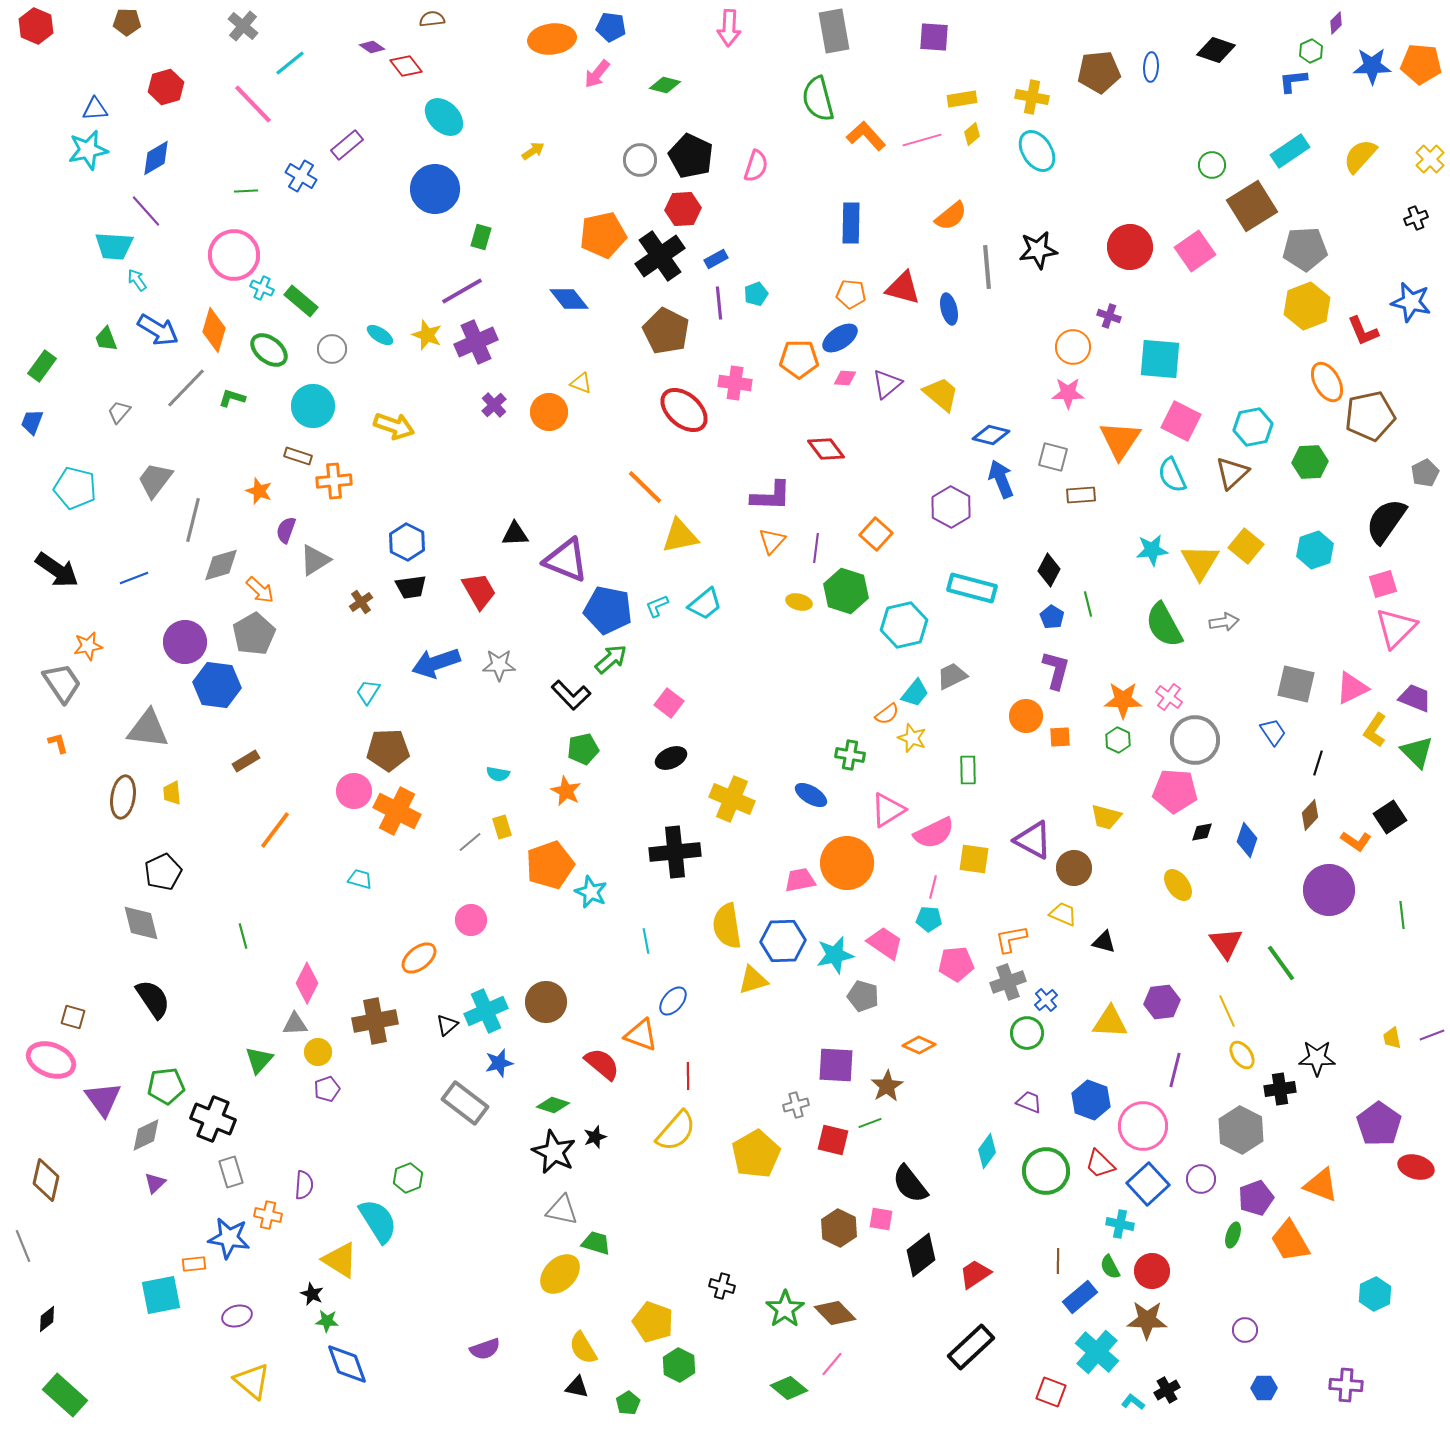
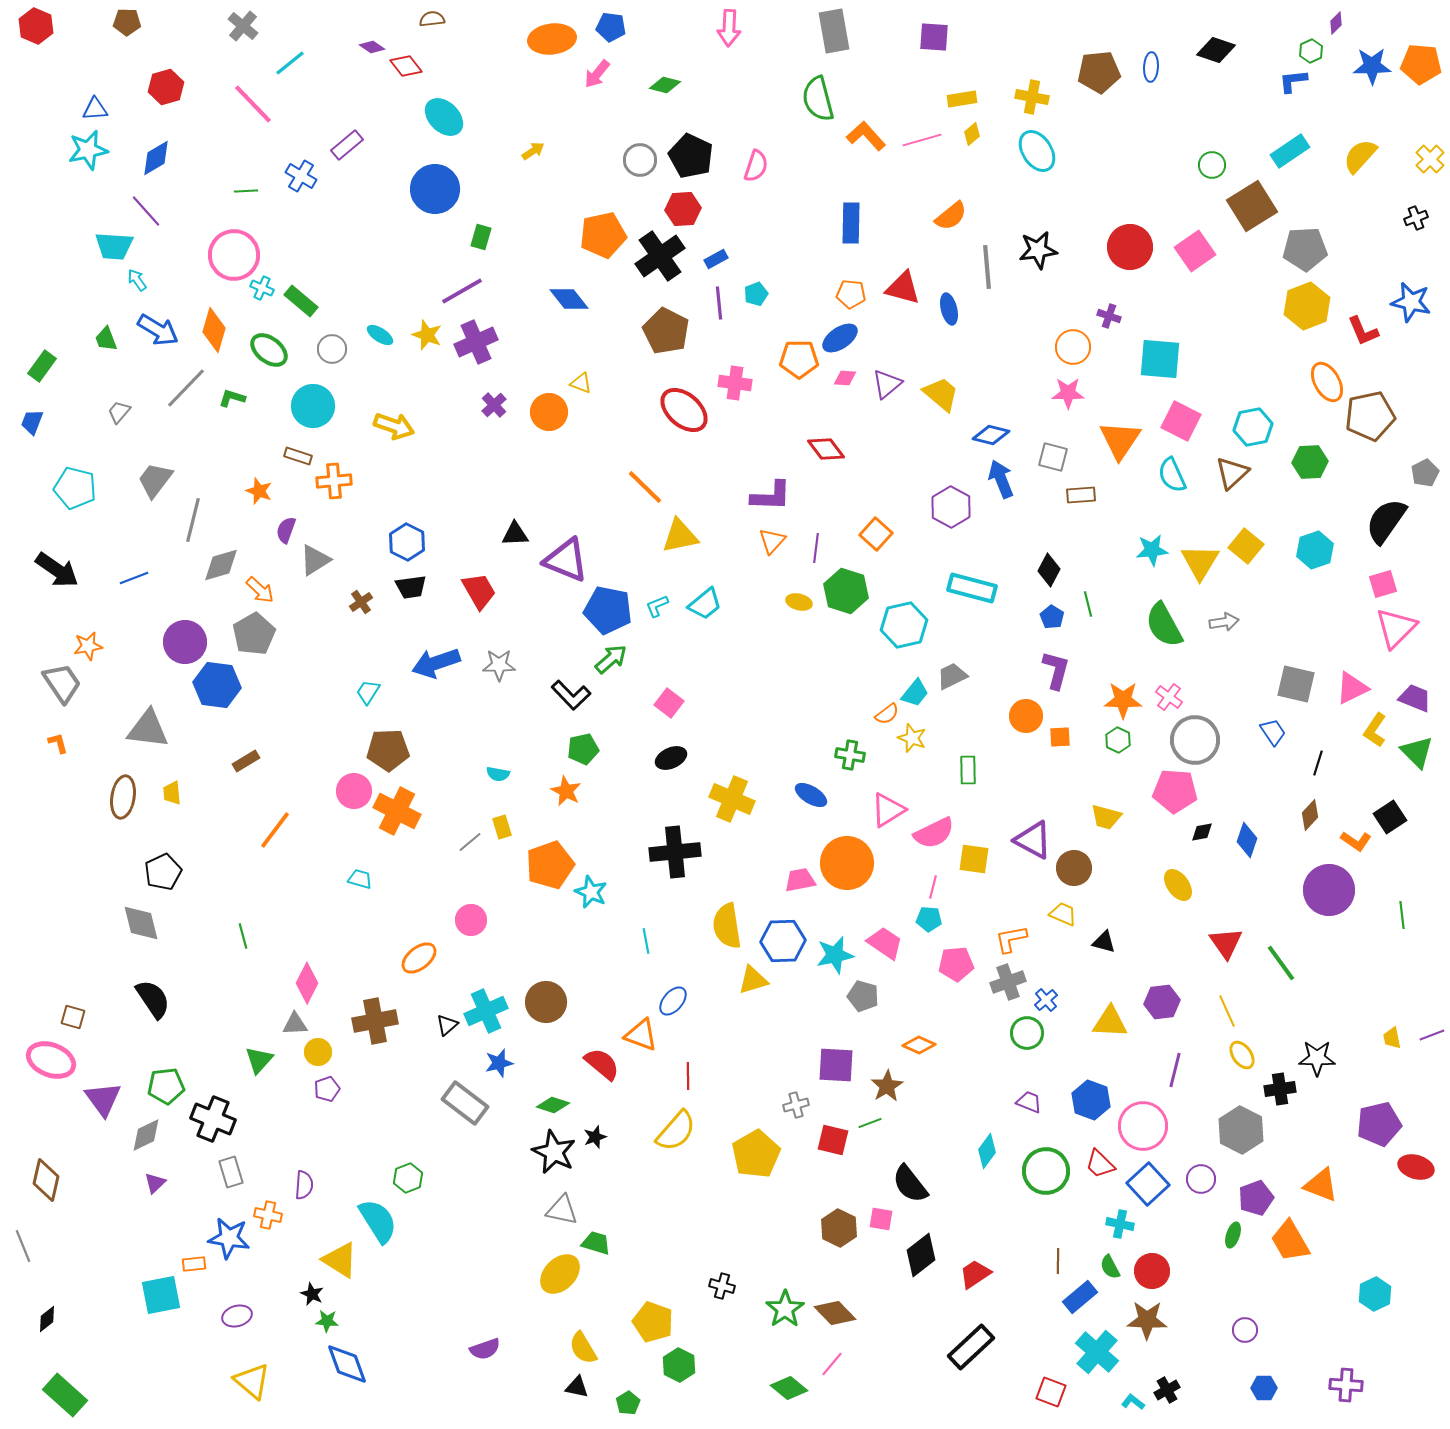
purple pentagon at (1379, 1124): rotated 24 degrees clockwise
